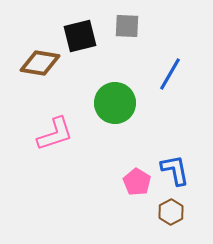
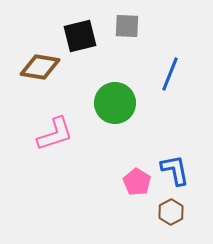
brown diamond: moved 4 px down
blue line: rotated 8 degrees counterclockwise
